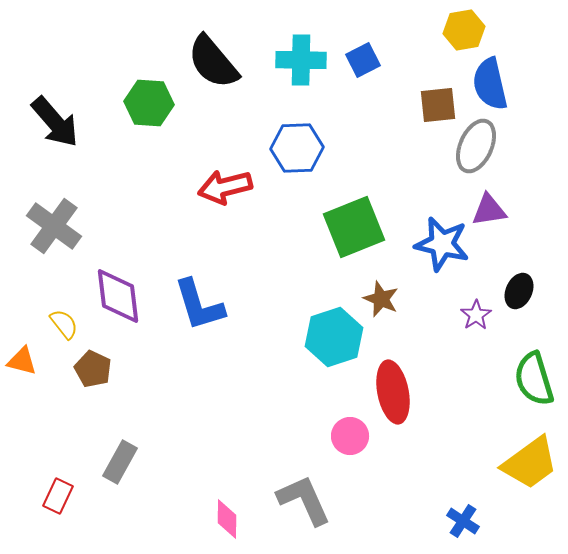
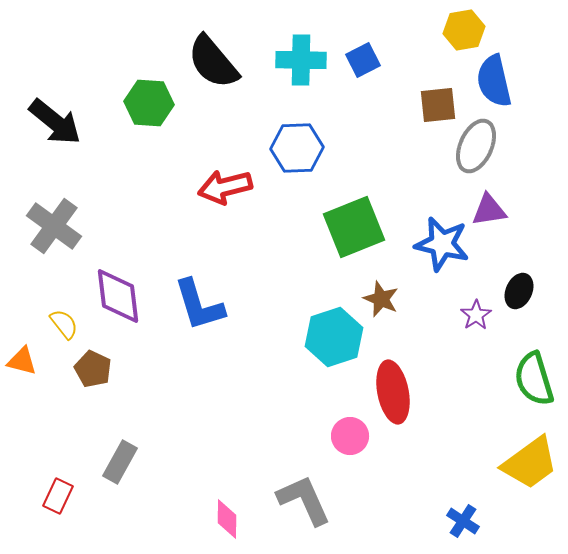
blue semicircle: moved 4 px right, 3 px up
black arrow: rotated 10 degrees counterclockwise
